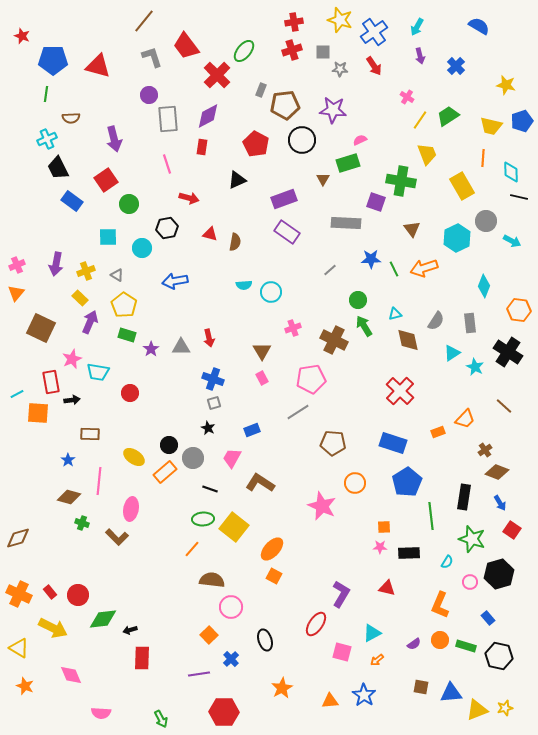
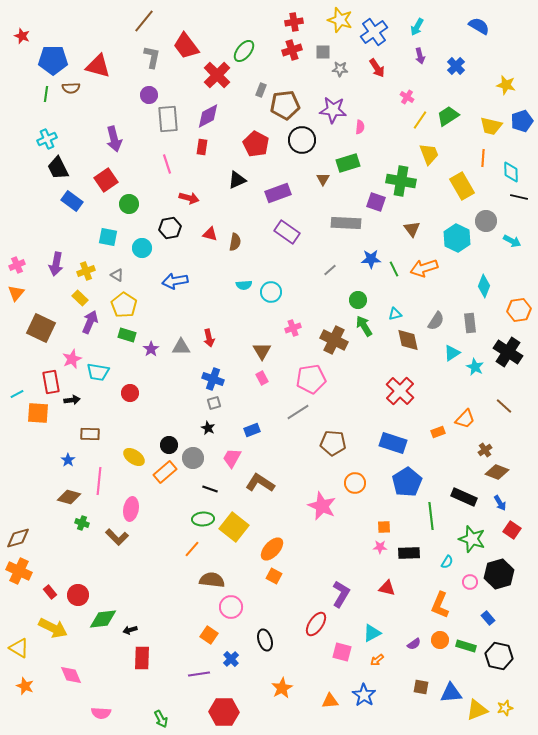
gray L-shape at (152, 57): rotated 30 degrees clockwise
red arrow at (374, 66): moved 3 px right, 2 px down
brown semicircle at (71, 118): moved 30 px up
pink semicircle at (360, 140): moved 13 px up; rotated 120 degrees clockwise
yellow trapezoid at (427, 154): moved 2 px right
purple rectangle at (284, 199): moved 6 px left, 6 px up
black hexagon at (167, 228): moved 3 px right
cyan square at (108, 237): rotated 12 degrees clockwise
cyan hexagon at (457, 238): rotated 8 degrees counterclockwise
orange hexagon at (519, 310): rotated 15 degrees counterclockwise
black rectangle at (464, 497): rotated 75 degrees counterclockwise
orange cross at (19, 594): moved 23 px up
orange square at (209, 635): rotated 12 degrees counterclockwise
